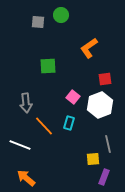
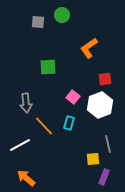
green circle: moved 1 px right
green square: moved 1 px down
white line: rotated 50 degrees counterclockwise
